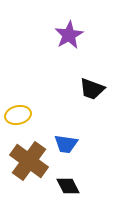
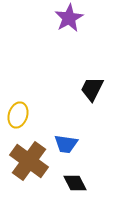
purple star: moved 17 px up
black trapezoid: rotated 96 degrees clockwise
yellow ellipse: rotated 60 degrees counterclockwise
black diamond: moved 7 px right, 3 px up
